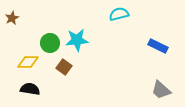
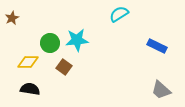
cyan semicircle: rotated 18 degrees counterclockwise
blue rectangle: moved 1 px left
